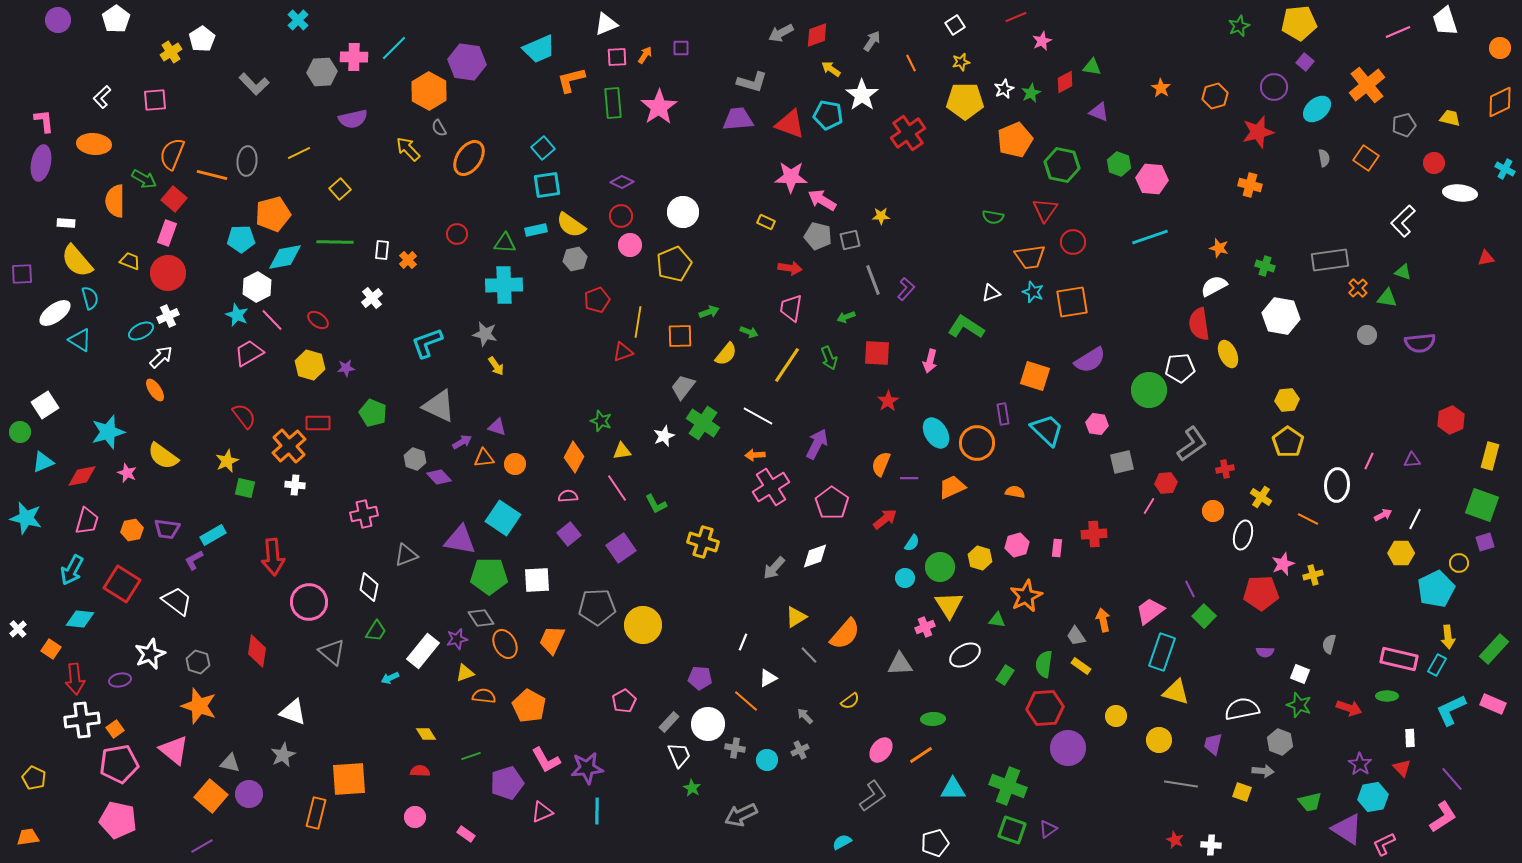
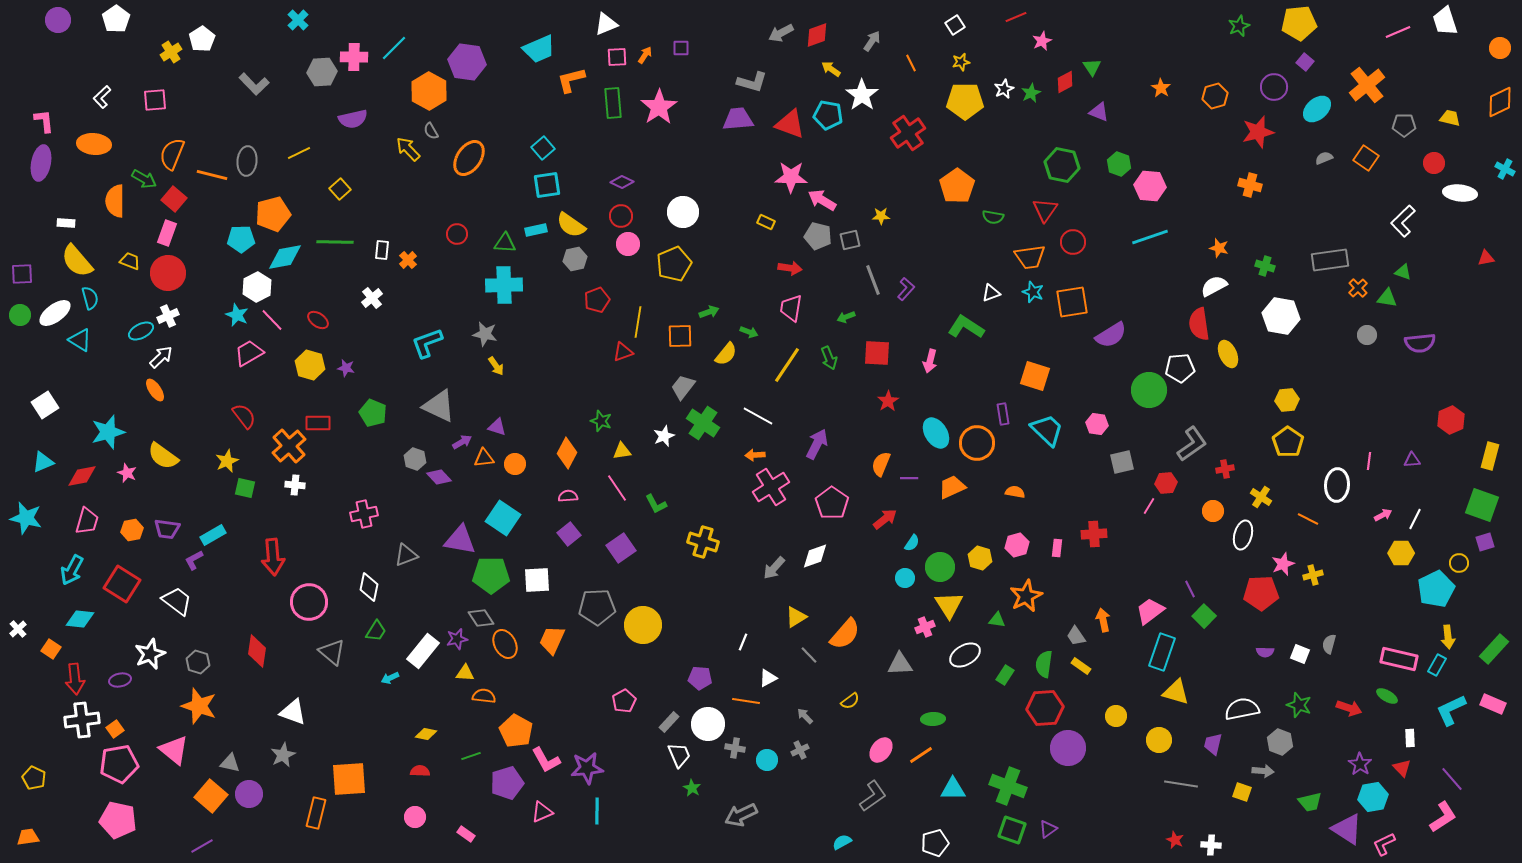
green triangle at (1092, 67): rotated 48 degrees clockwise
gray pentagon at (1404, 125): rotated 15 degrees clockwise
gray semicircle at (439, 128): moved 8 px left, 3 px down
orange pentagon at (1015, 140): moved 58 px left, 46 px down; rotated 12 degrees counterclockwise
gray semicircle at (1324, 158): rotated 102 degrees counterclockwise
pink hexagon at (1152, 179): moved 2 px left, 7 px down
pink circle at (630, 245): moved 2 px left, 1 px up
purple semicircle at (1090, 360): moved 21 px right, 25 px up
purple star at (346, 368): rotated 18 degrees clockwise
green circle at (20, 432): moved 117 px up
orange diamond at (574, 457): moved 7 px left, 4 px up
pink line at (1369, 461): rotated 18 degrees counterclockwise
green pentagon at (489, 576): moved 2 px right, 1 px up
yellow triangle at (465, 673): rotated 24 degrees clockwise
white square at (1300, 674): moved 20 px up
green ellipse at (1387, 696): rotated 30 degrees clockwise
orange line at (746, 701): rotated 32 degrees counterclockwise
orange pentagon at (529, 706): moved 13 px left, 25 px down
yellow diamond at (426, 734): rotated 45 degrees counterclockwise
